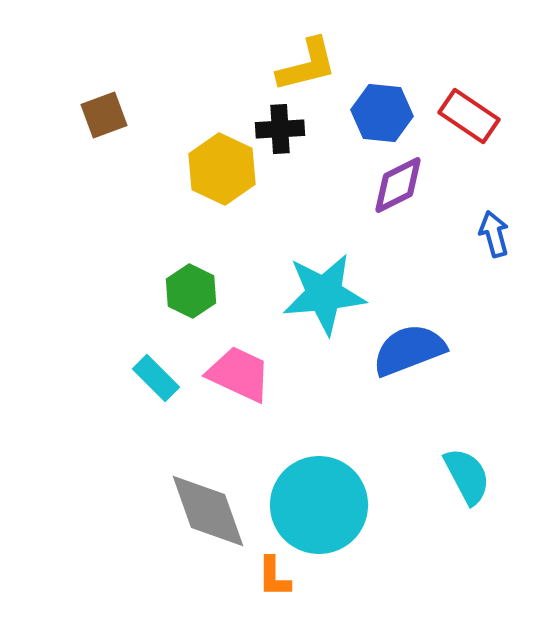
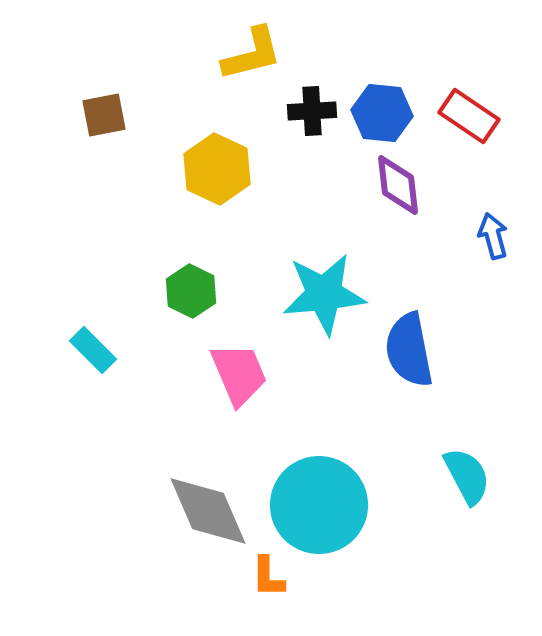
yellow L-shape: moved 55 px left, 11 px up
brown square: rotated 9 degrees clockwise
black cross: moved 32 px right, 18 px up
yellow hexagon: moved 5 px left
purple diamond: rotated 70 degrees counterclockwise
blue arrow: moved 1 px left, 2 px down
blue semicircle: rotated 80 degrees counterclockwise
pink trapezoid: rotated 42 degrees clockwise
cyan rectangle: moved 63 px left, 28 px up
gray diamond: rotated 4 degrees counterclockwise
orange L-shape: moved 6 px left
